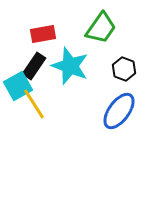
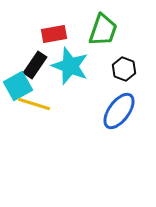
green trapezoid: moved 2 px right, 2 px down; rotated 16 degrees counterclockwise
red rectangle: moved 11 px right
black rectangle: moved 1 px right, 1 px up
yellow line: rotated 40 degrees counterclockwise
